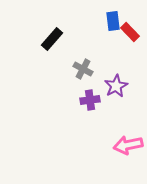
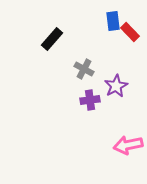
gray cross: moved 1 px right
